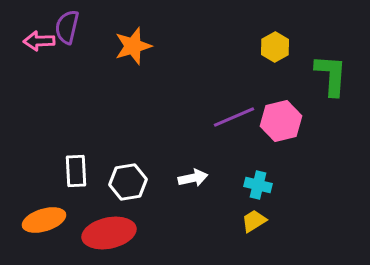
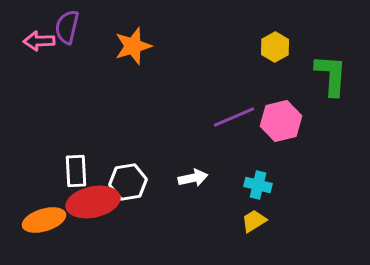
red ellipse: moved 16 px left, 31 px up
